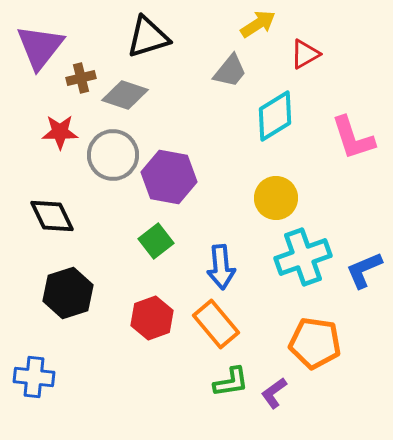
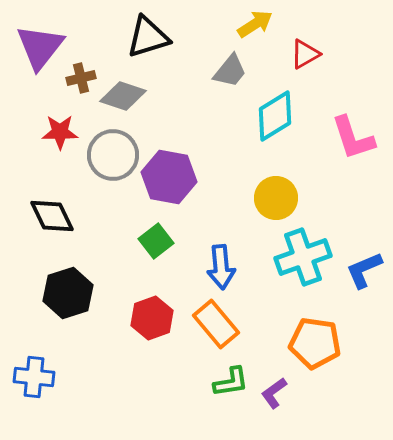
yellow arrow: moved 3 px left
gray diamond: moved 2 px left, 1 px down
